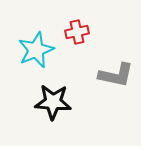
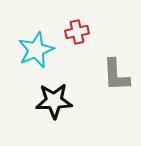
gray L-shape: rotated 75 degrees clockwise
black star: moved 1 px right, 1 px up; rotated 6 degrees counterclockwise
